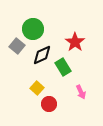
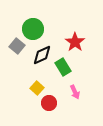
pink arrow: moved 6 px left
red circle: moved 1 px up
